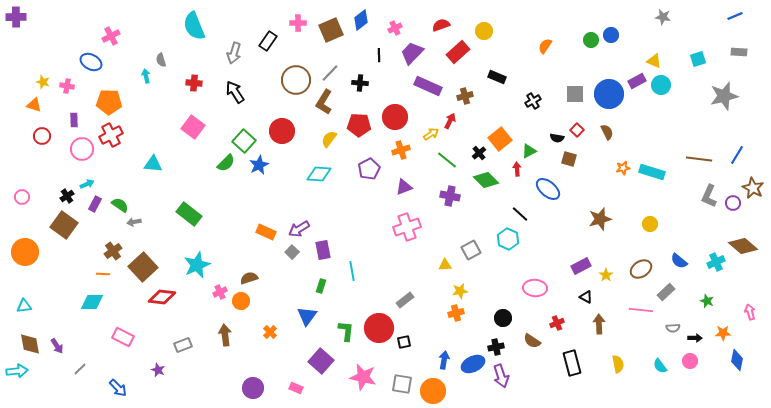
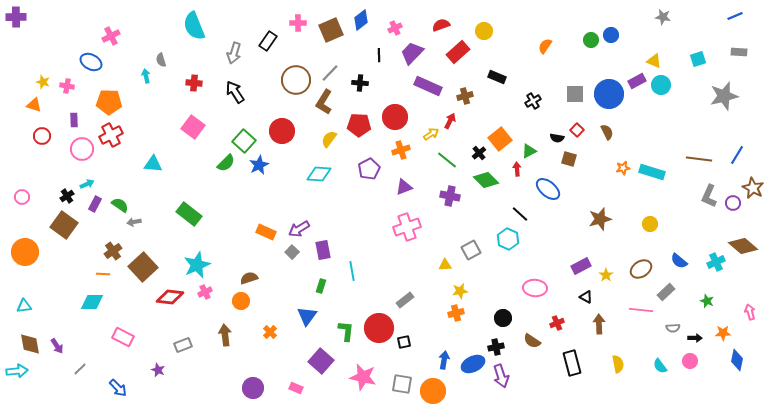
pink cross at (220, 292): moved 15 px left
red diamond at (162, 297): moved 8 px right
